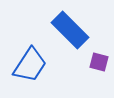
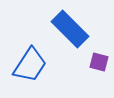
blue rectangle: moved 1 px up
